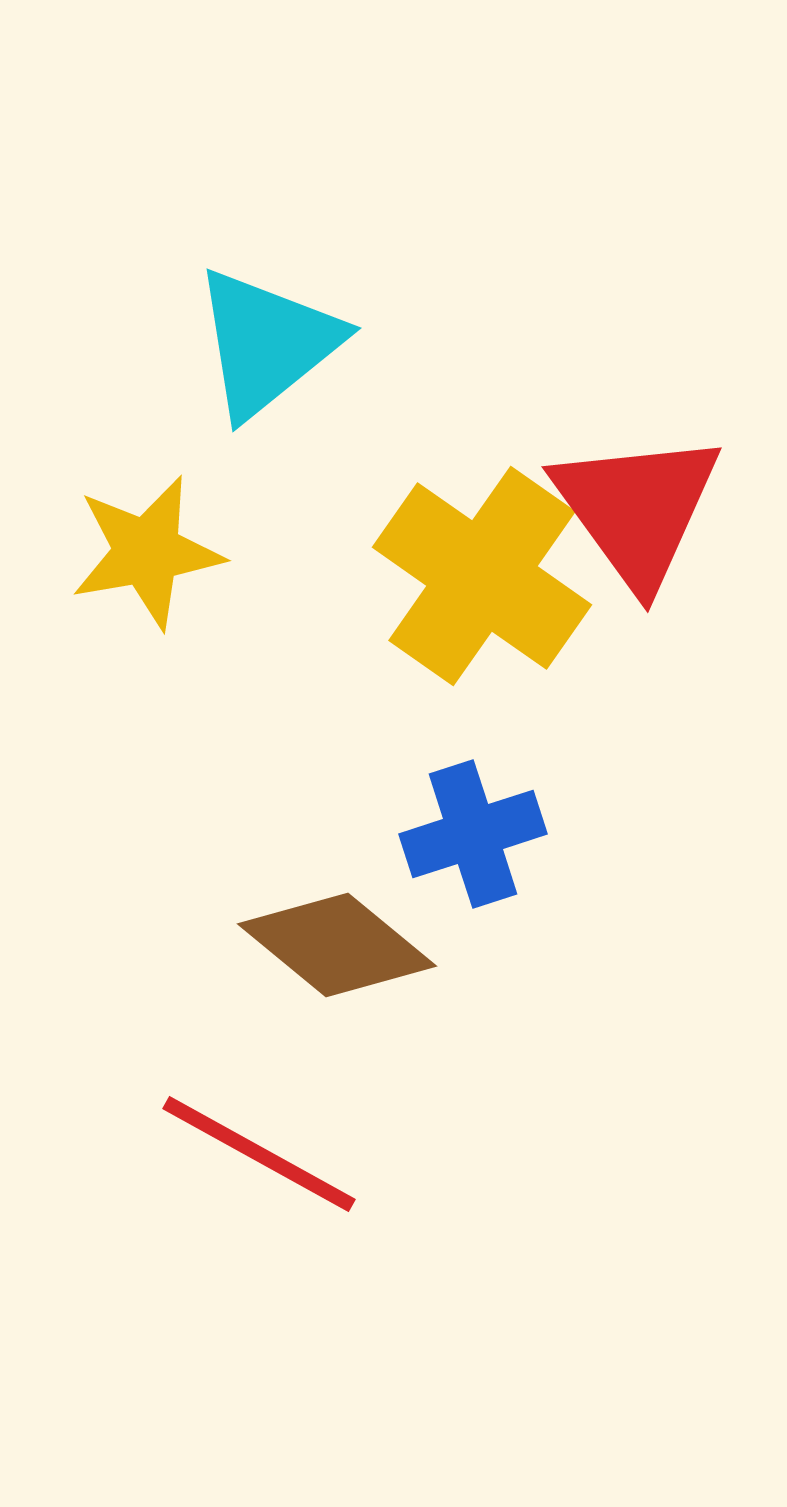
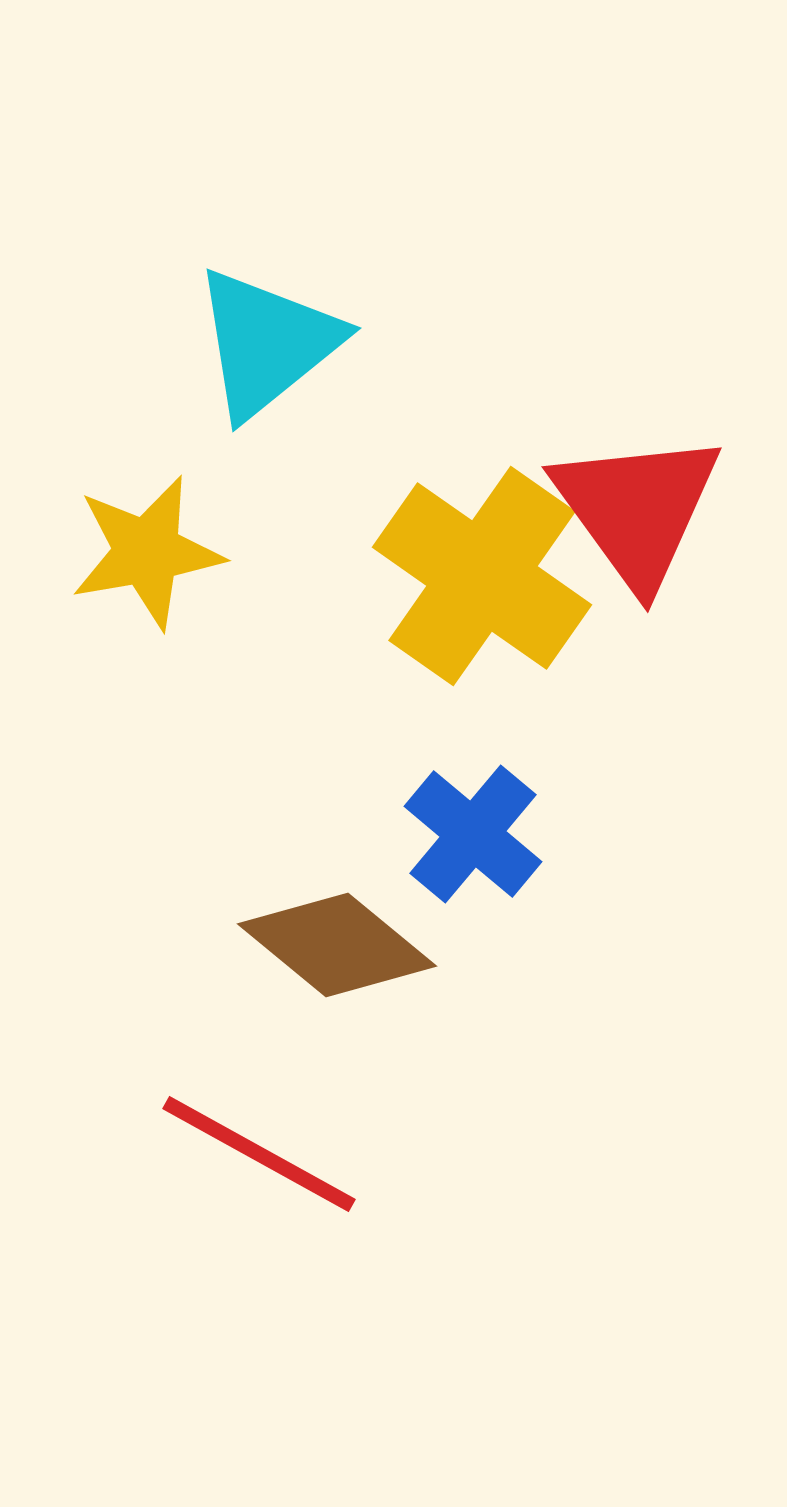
blue cross: rotated 32 degrees counterclockwise
